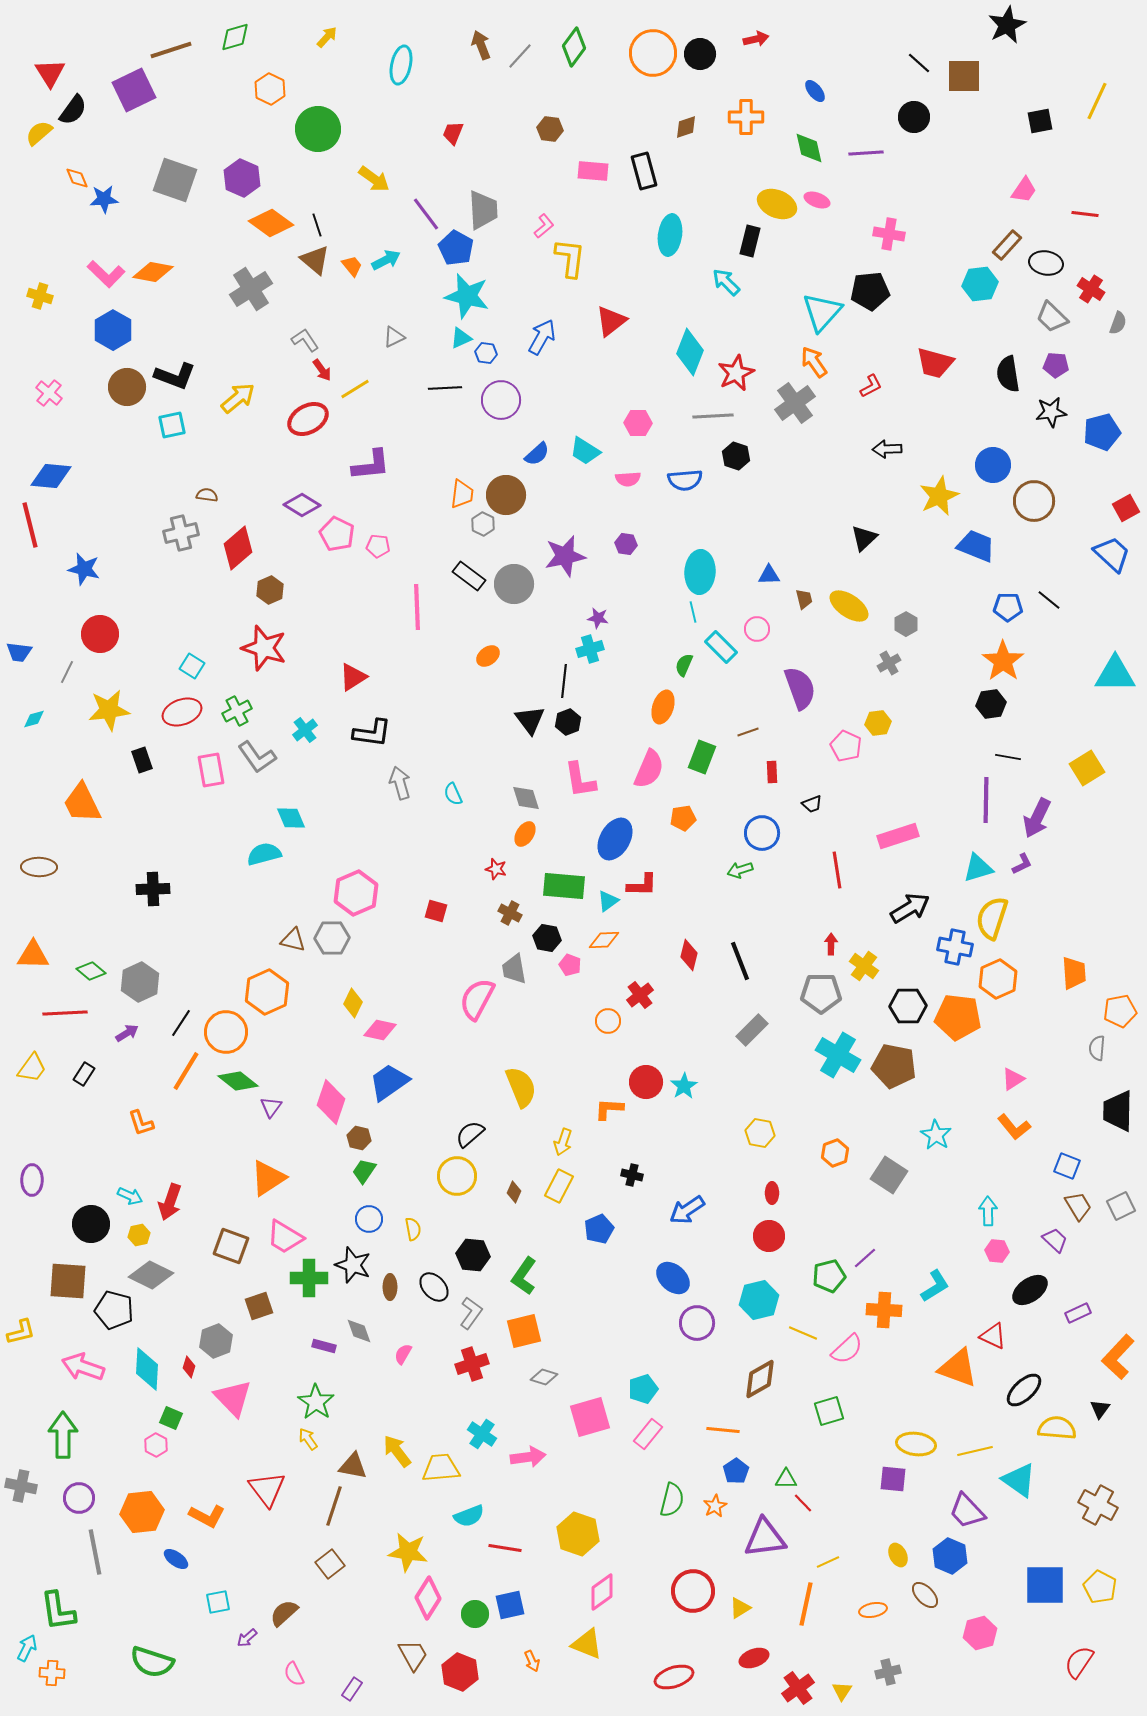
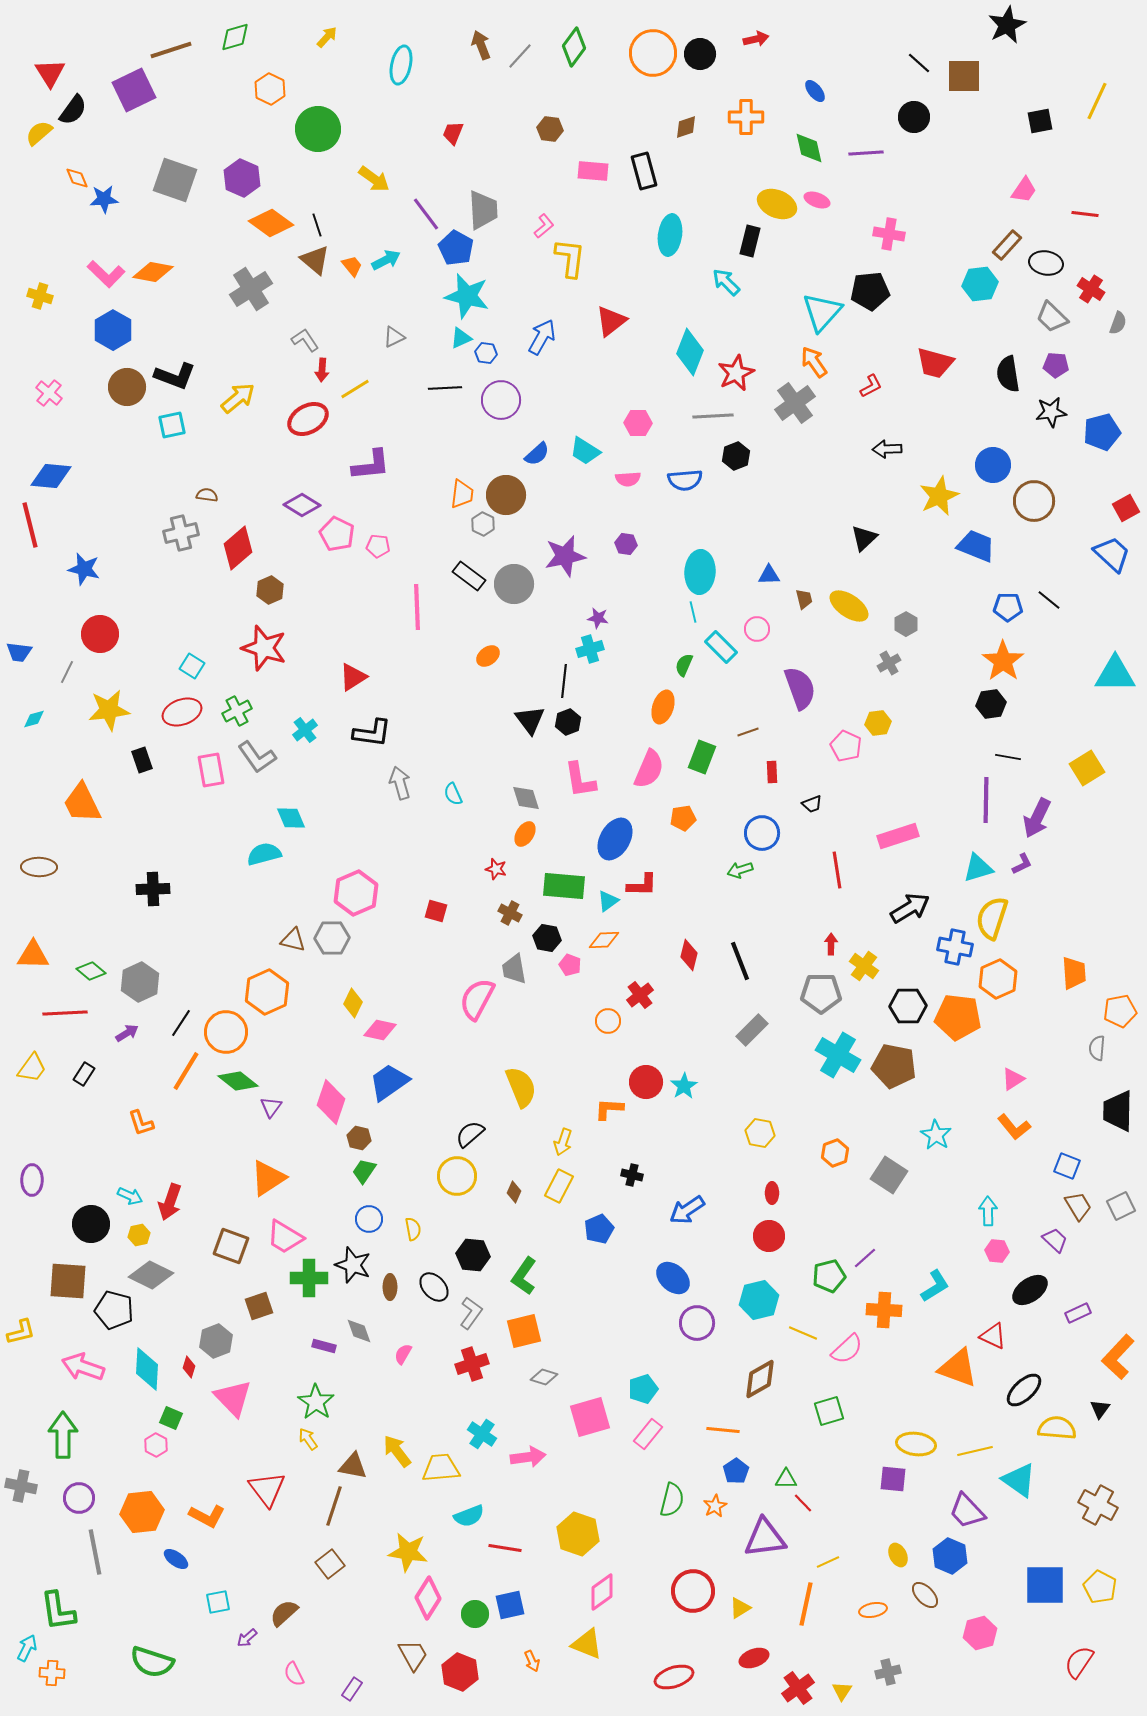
red arrow at (322, 370): rotated 40 degrees clockwise
black hexagon at (736, 456): rotated 20 degrees clockwise
